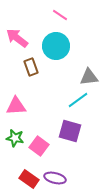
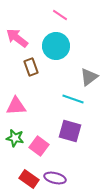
gray triangle: rotated 30 degrees counterclockwise
cyan line: moved 5 px left, 1 px up; rotated 55 degrees clockwise
